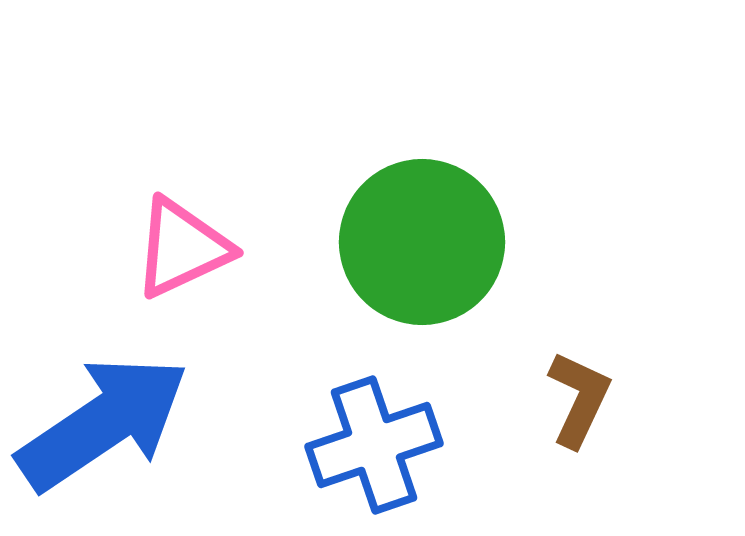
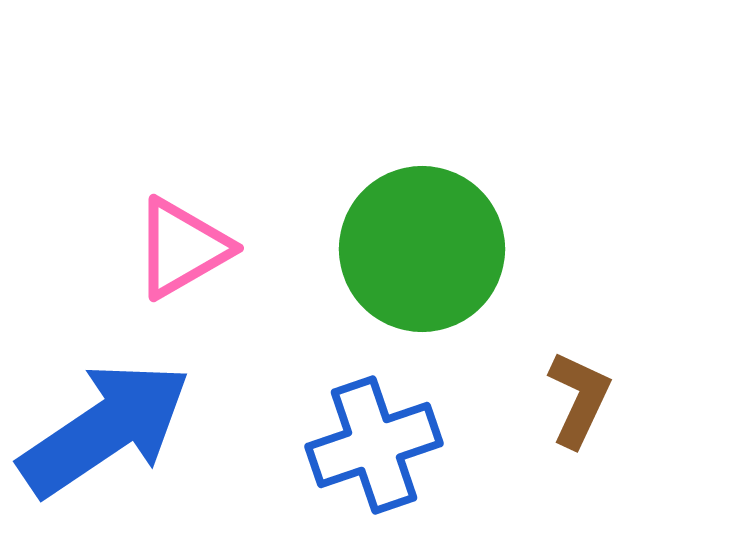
green circle: moved 7 px down
pink triangle: rotated 5 degrees counterclockwise
blue arrow: moved 2 px right, 6 px down
